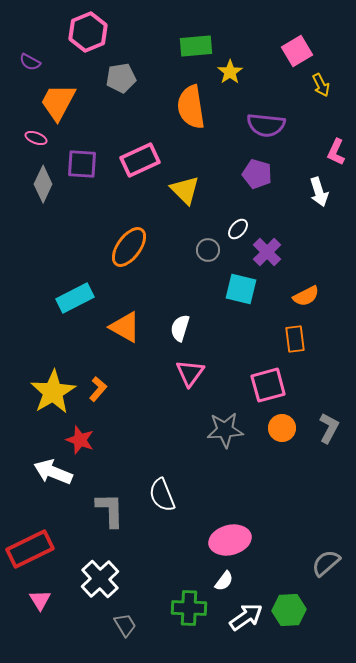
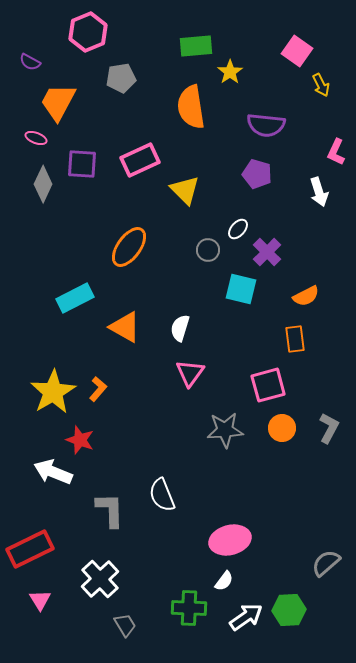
pink square at (297, 51): rotated 24 degrees counterclockwise
